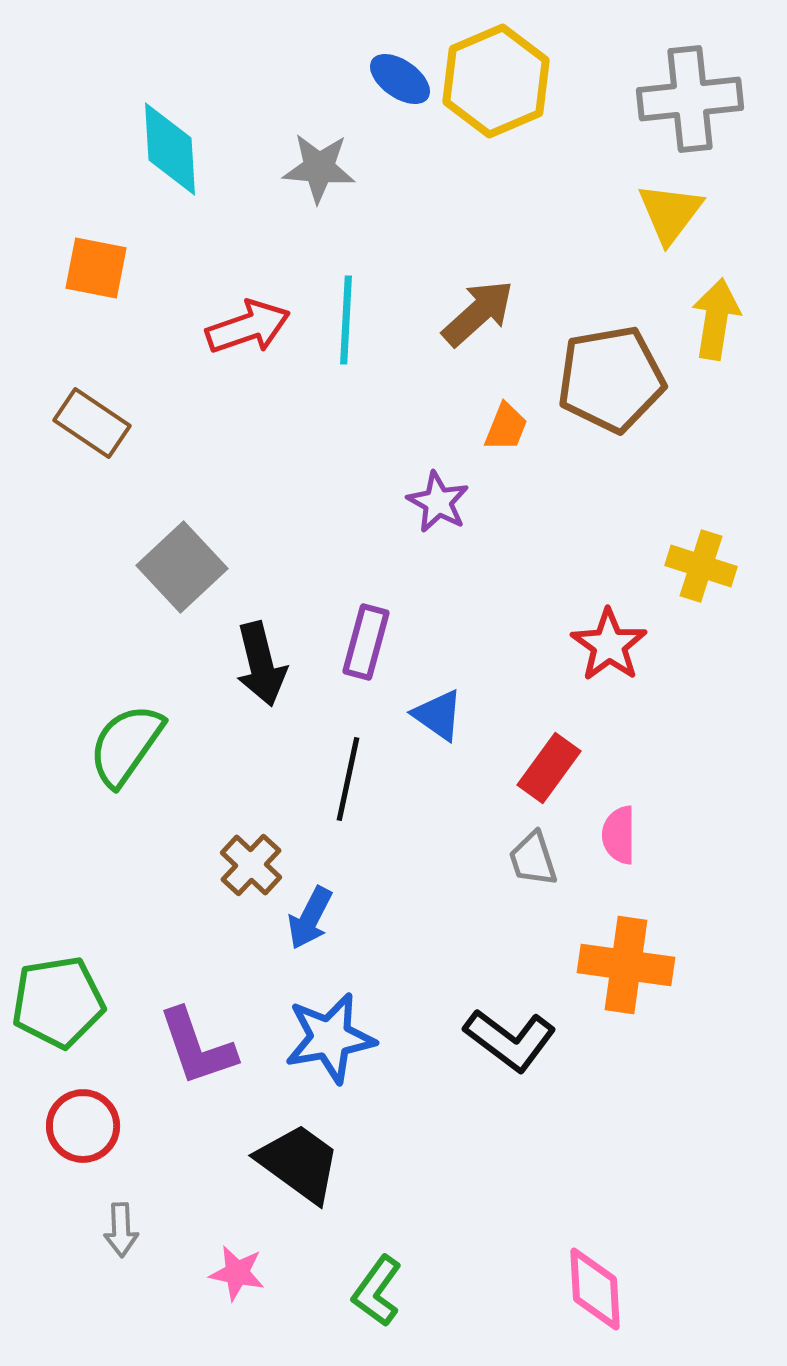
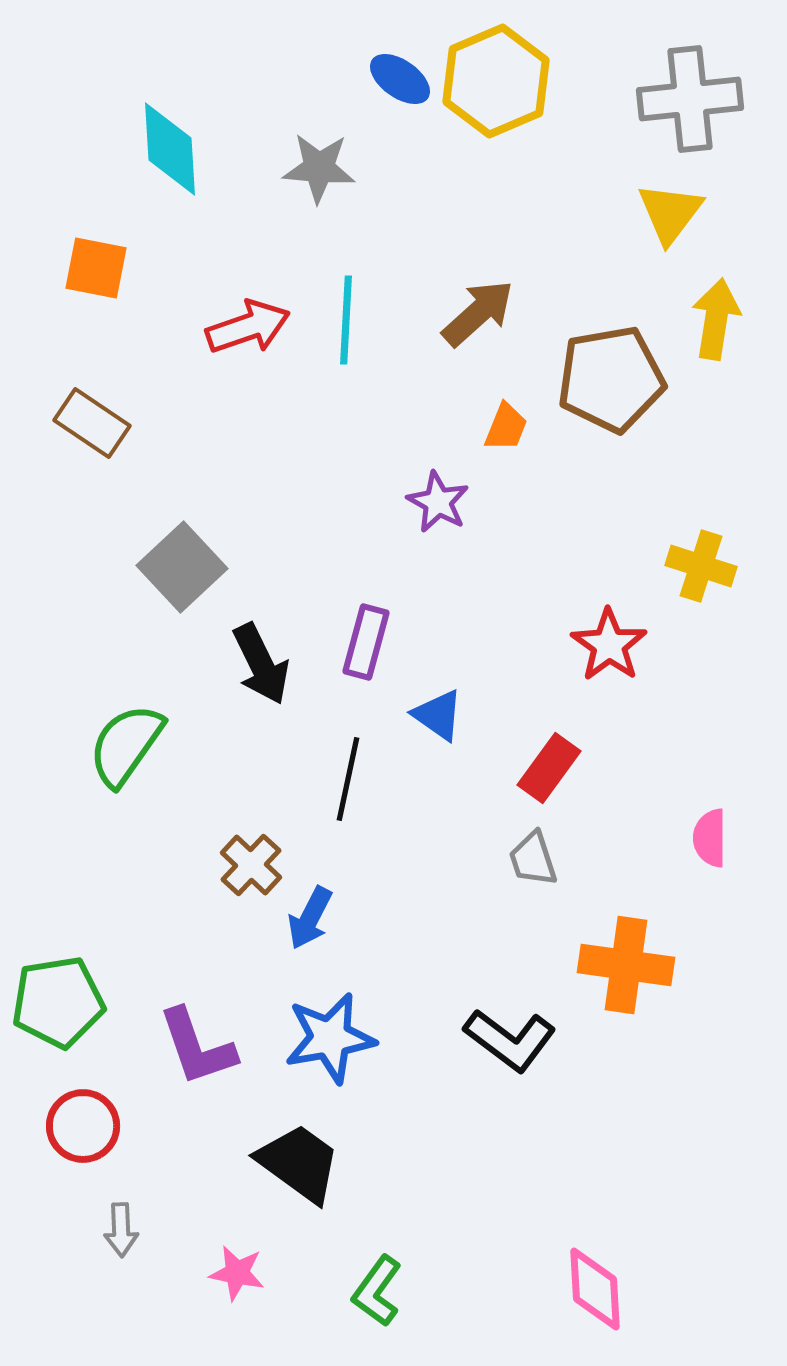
black arrow: rotated 12 degrees counterclockwise
pink semicircle: moved 91 px right, 3 px down
